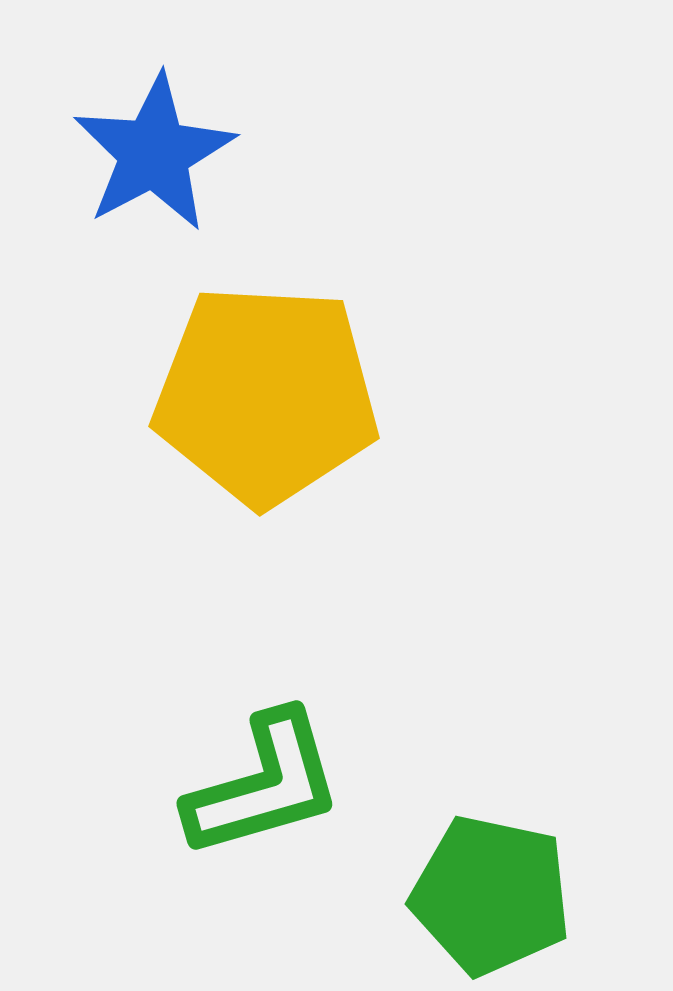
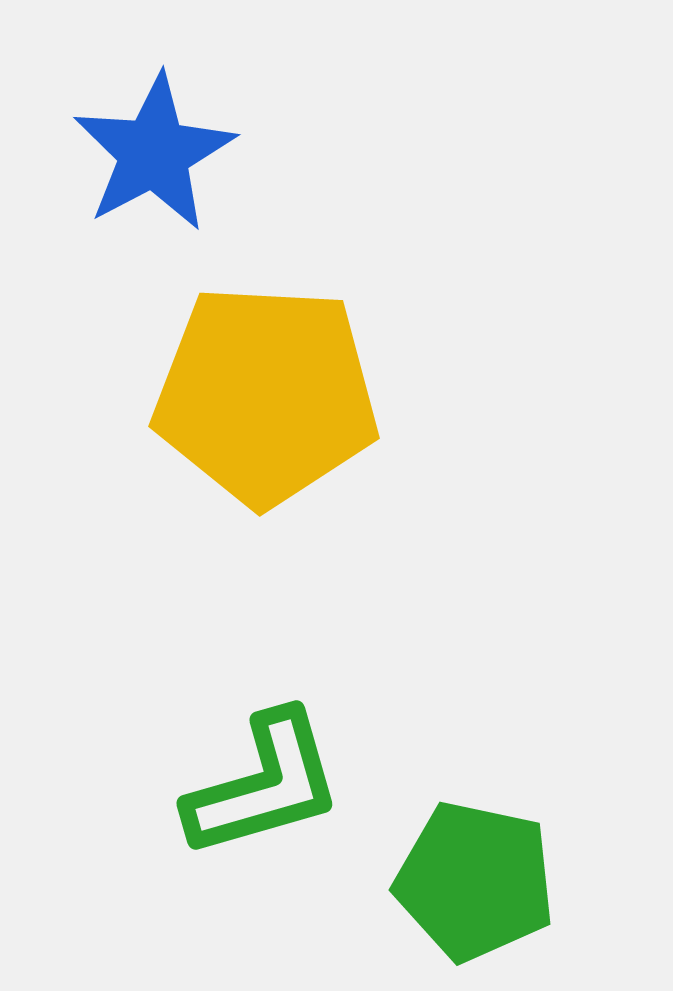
green pentagon: moved 16 px left, 14 px up
